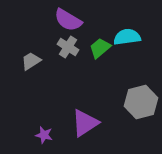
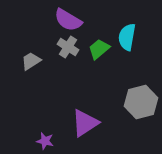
cyan semicircle: rotated 72 degrees counterclockwise
green trapezoid: moved 1 px left, 1 px down
purple star: moved 1 px right, 6 px down
